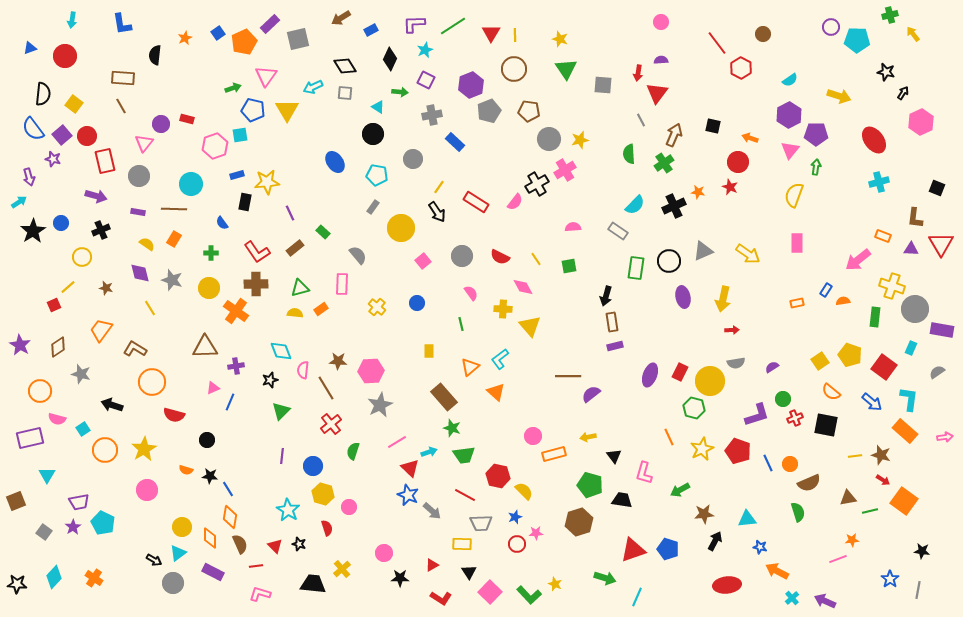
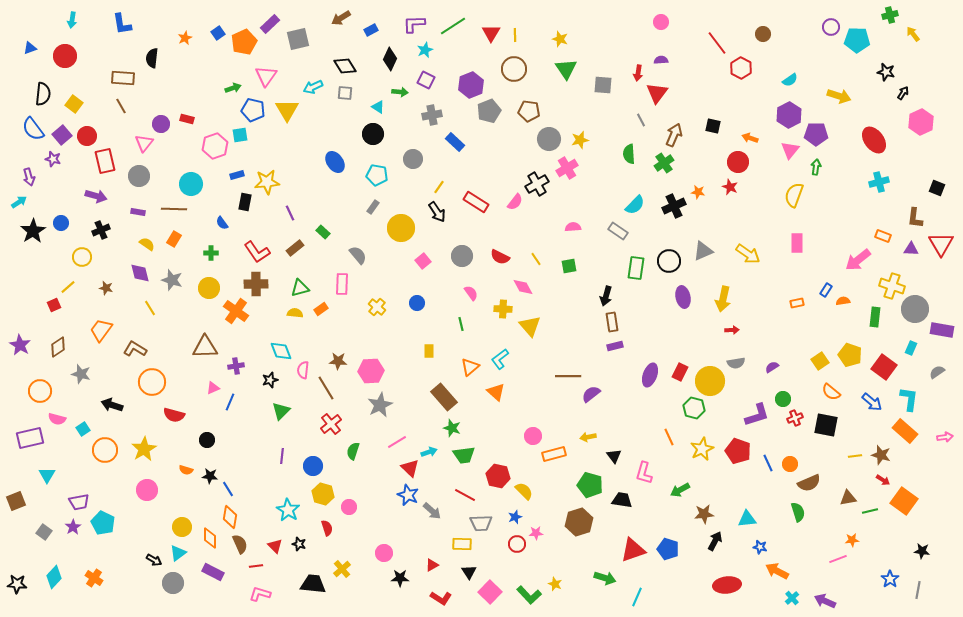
black semicircle at (155, 55): moved 3 px left, 3 px down
pink cross at (565, 170): moved 2 px right, 2 px up
